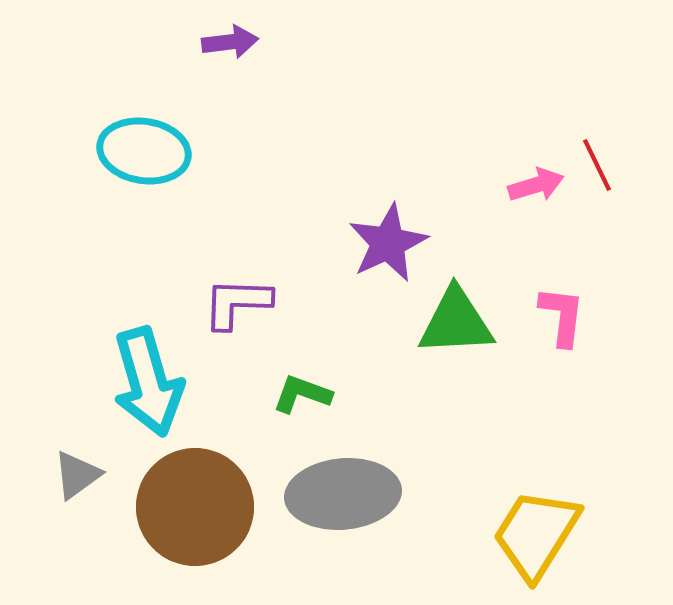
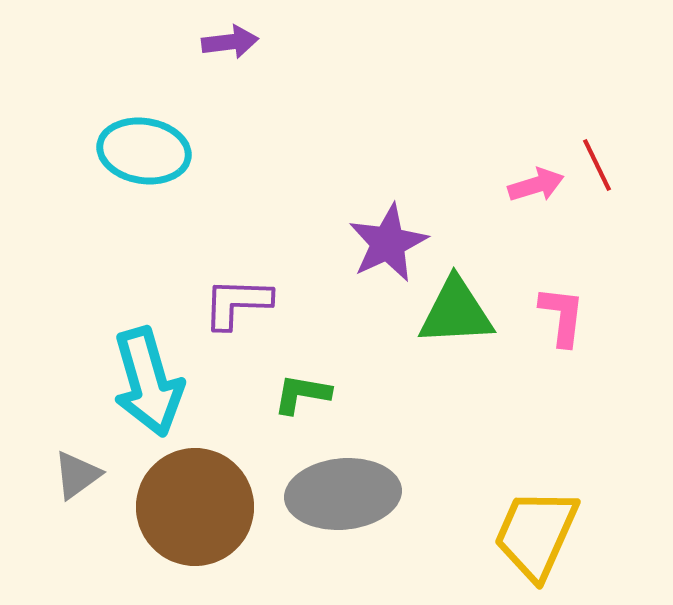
green triangle: moved 10 px up
green L-shape: rotated 10 degrees counterclockwise
yellow trapezoid: rotated 8 degrees counterclockwise
